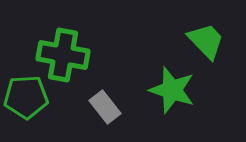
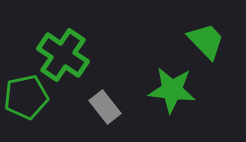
green cross: rotated 24 degrees clockwise
green star: rotated 12 degrees counterclockwise
green pentagon: rotated 9 degrees counterclockwise
